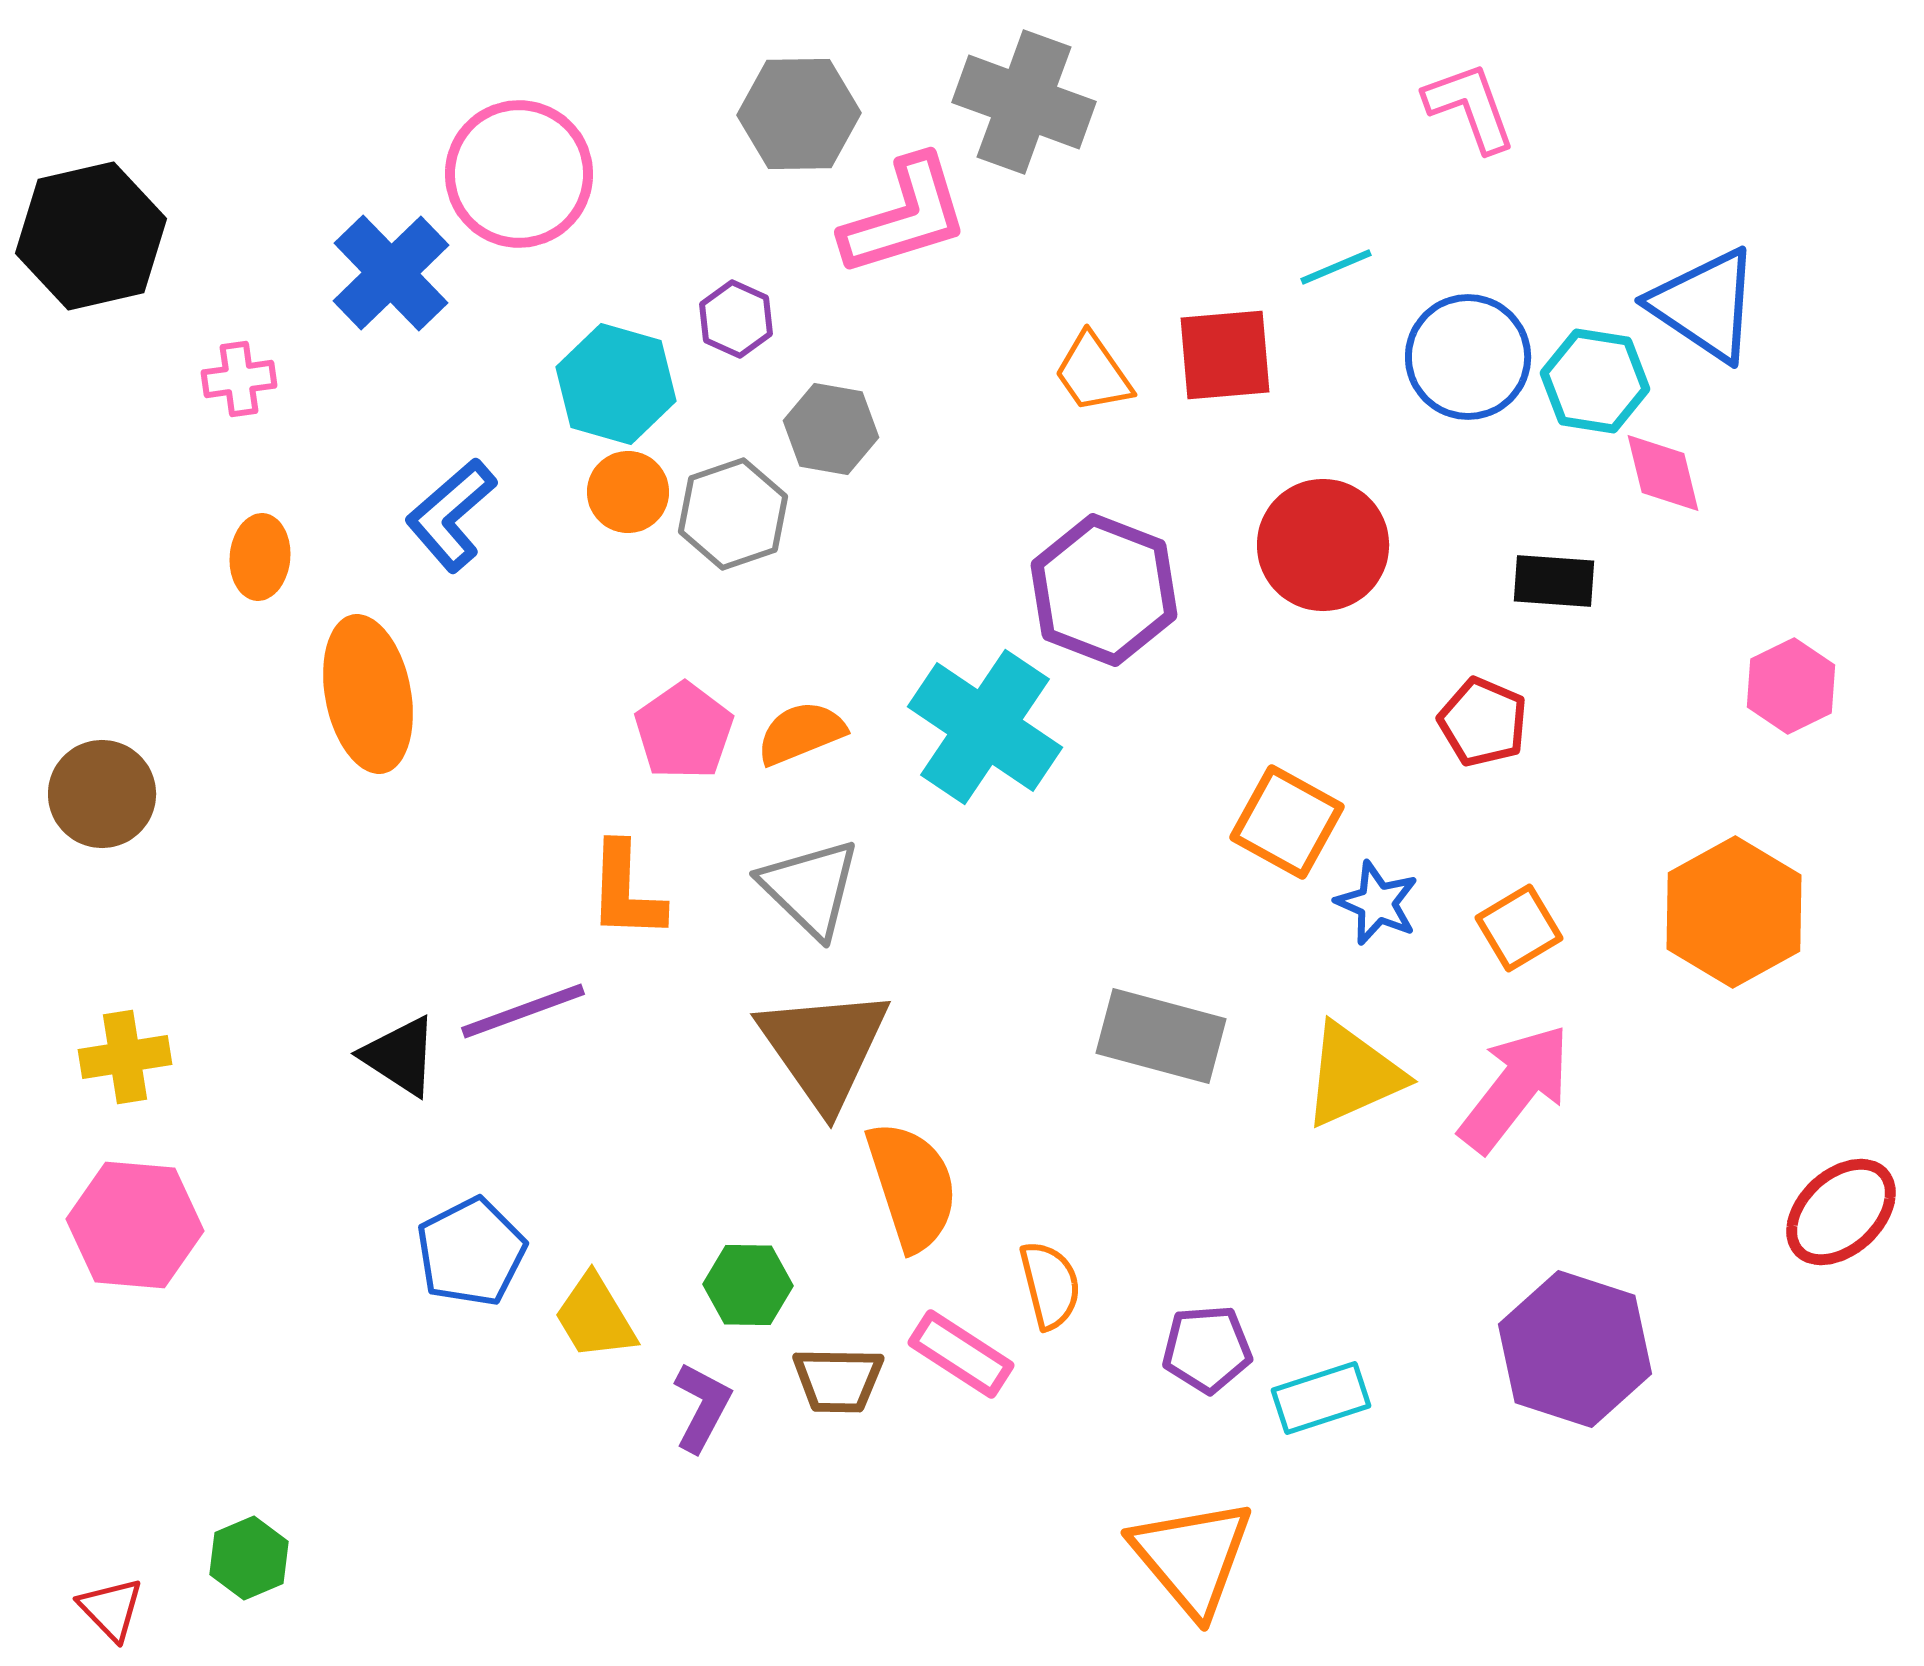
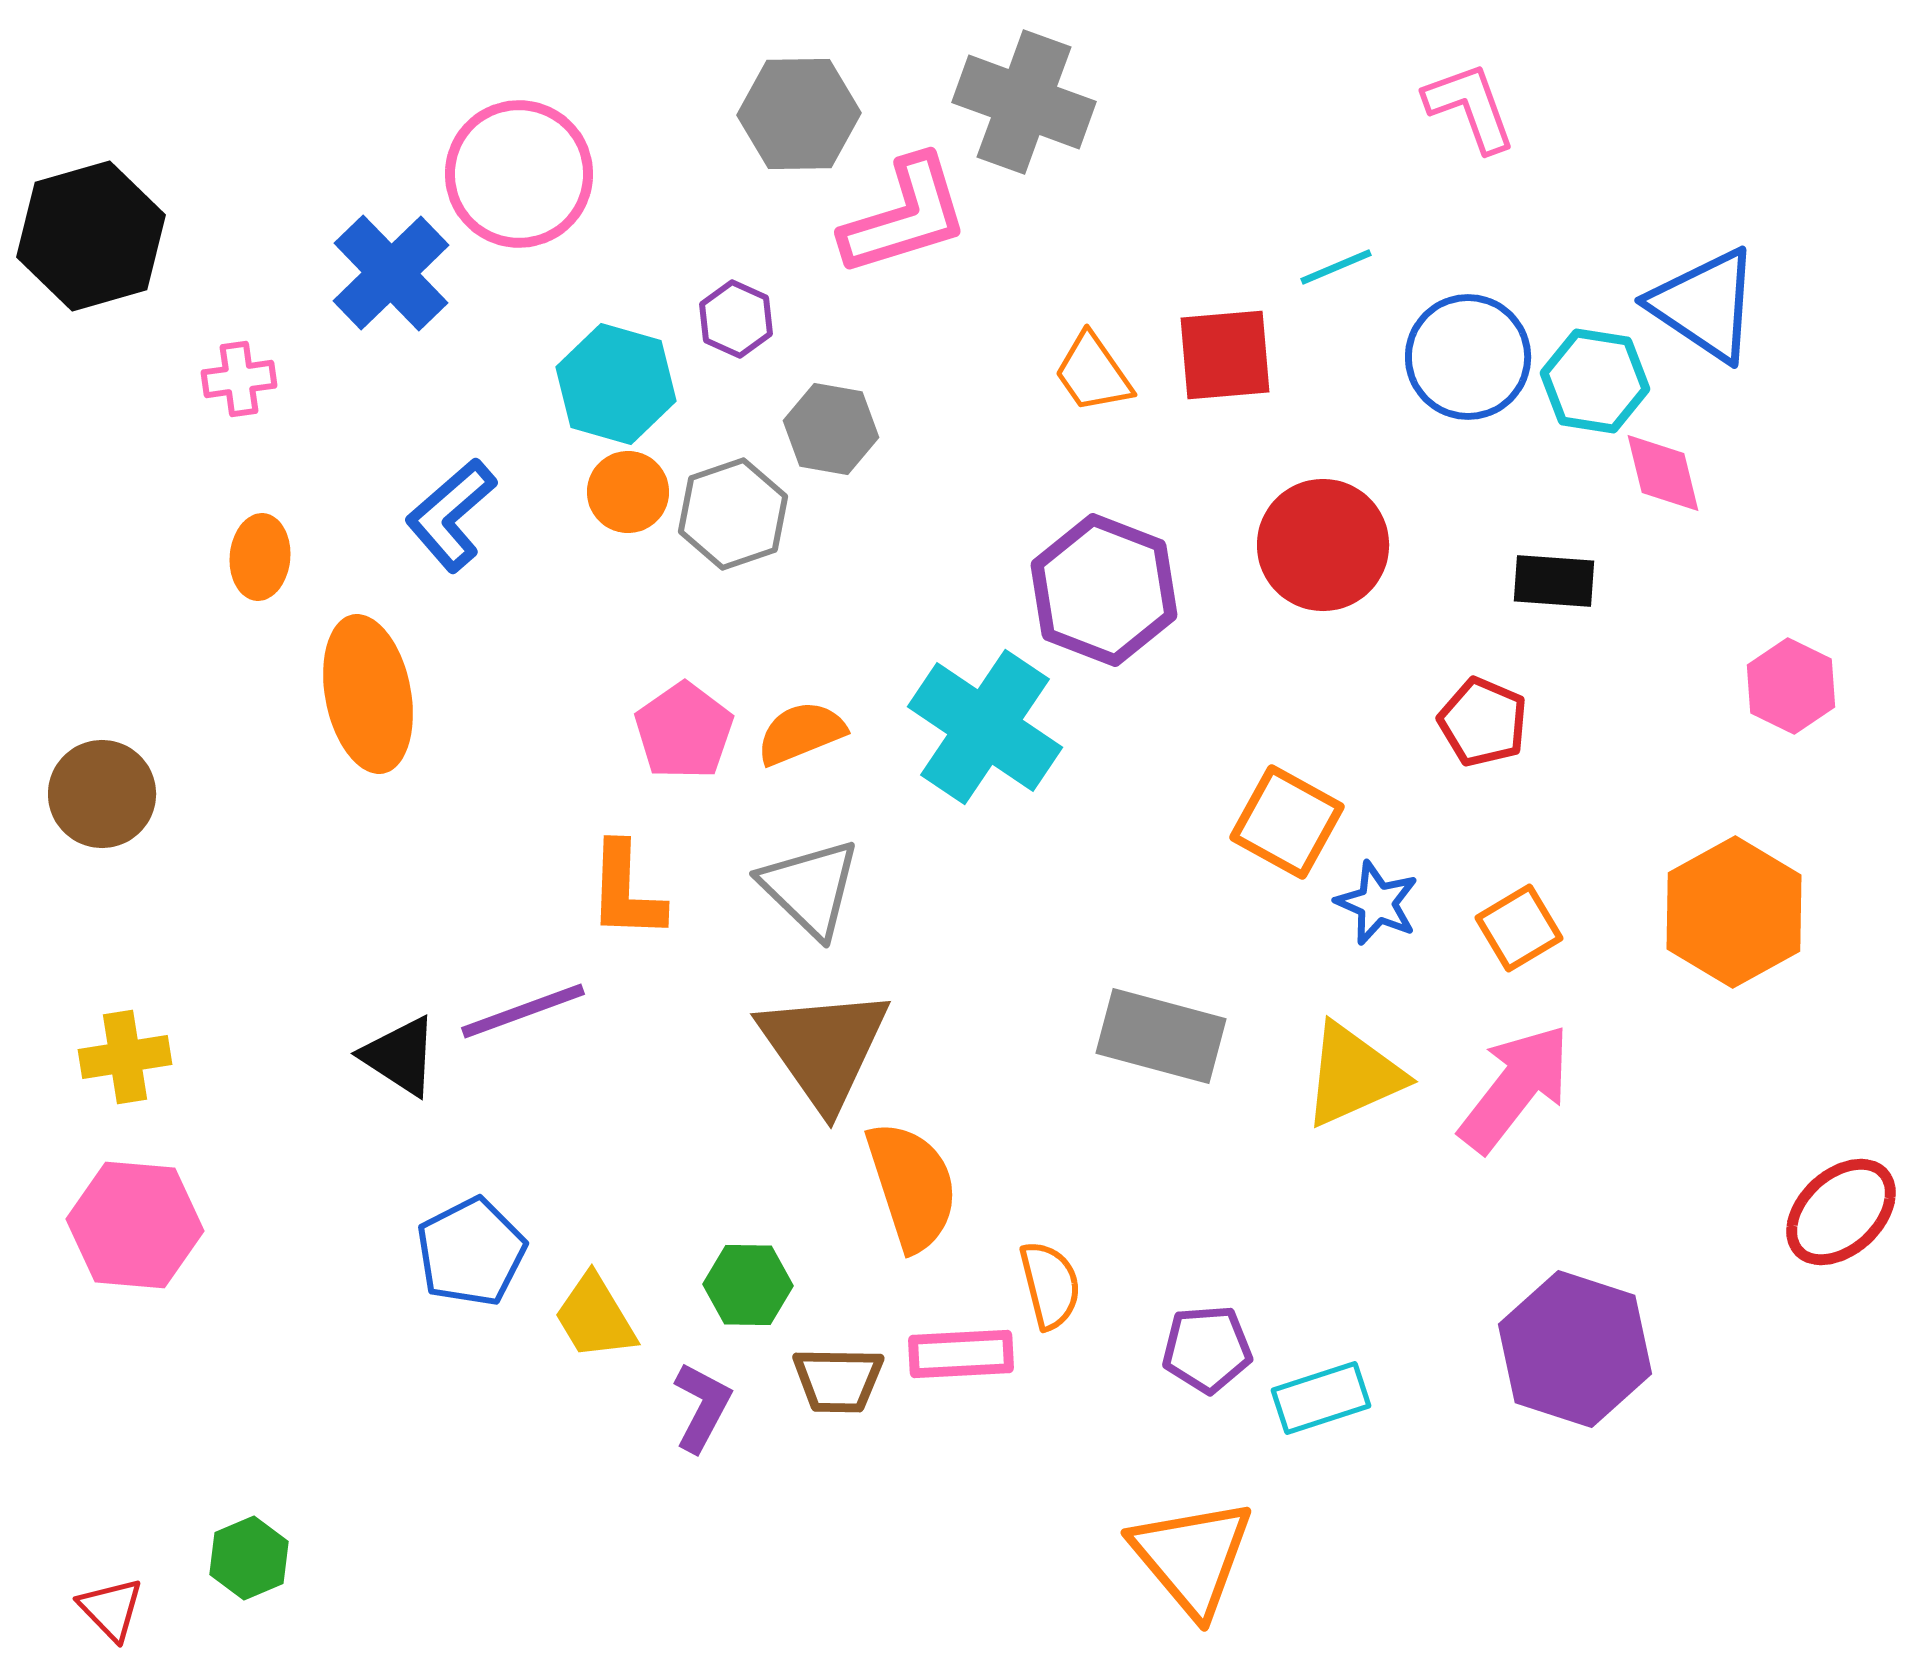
black hexagon at (91, 236): rotated 3 degrees counterclockwise
pink hexagon at (1791, 686): rotated 8 degrees counterclockwise
pink rectangle at (961, 1354): rotated 36 degrees counterclockwise
